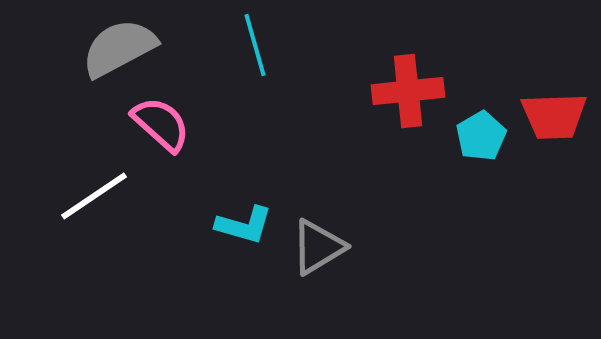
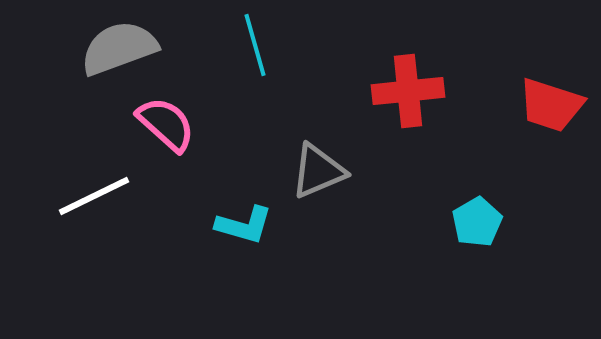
gray semicircle: rotated 8 degrees clockwise
red trapezoid: moved 3 px left, 11 px up; rotated 20 degrees clockwise
pink semicircle: moved 5 px right
cyan pentagon: moved 4 px left, 86 px down
white line: rotated 8 degrees clockwise
gray triangle: moved 76 px up; rotated 8 degrees clockwise
